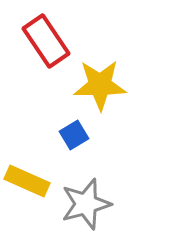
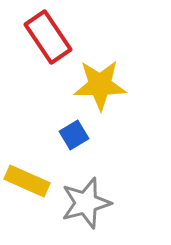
red rectangle: moved 2 px right, 4 px up
gray star: moved 1 px up
